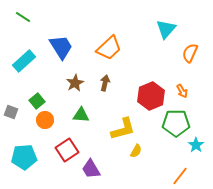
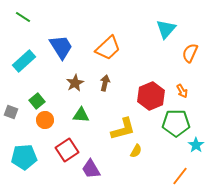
orange trapezoid: moved 1 px left
